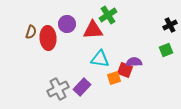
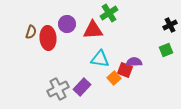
green cross: moved 1 px right, 2 px up
orange square: rotated 24 degrees counterclockwise
